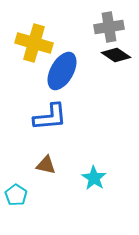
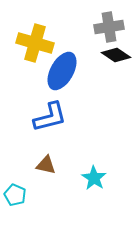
yellow cross: moved 1 px right
blue L-shape: rotated 9 degrees counterclockwise
cyan pentagon: moved 1 px left; rotated 10 degrees counterclockwise
